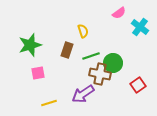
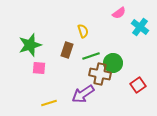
pink square: moved 1 px right, 5 px up; rotated 16 degrees clockwise
